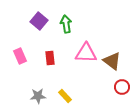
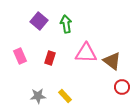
red rectangle: rotated 24 degrees clockwise
